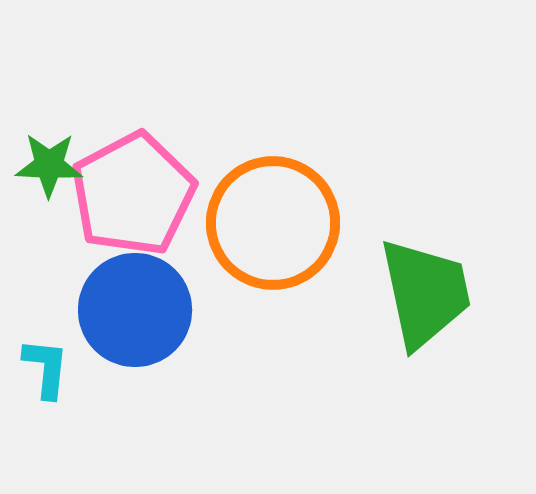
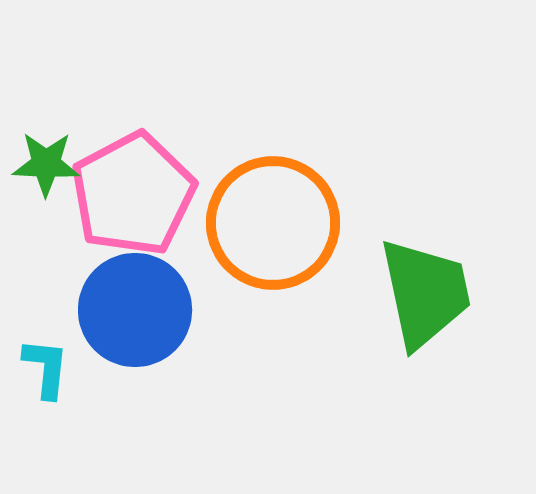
green star: moved 3 px left, 1 px up
